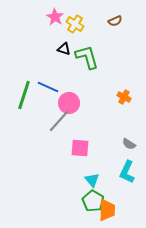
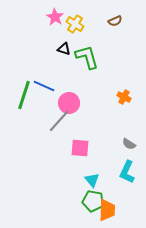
blue line: moved 4 px left, 1 px up
green pentagon: rotated 20 degrees counterclockwise
